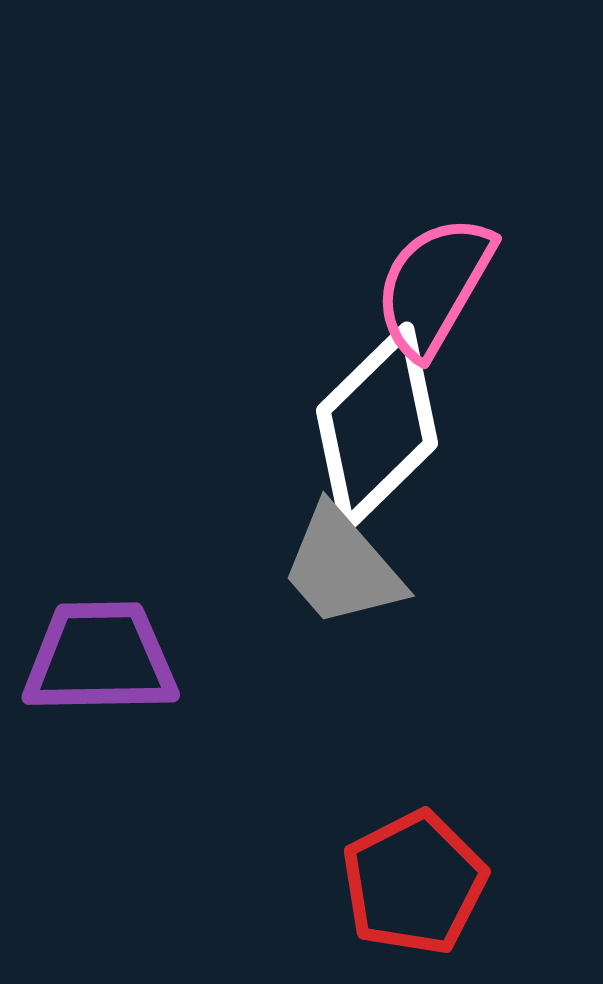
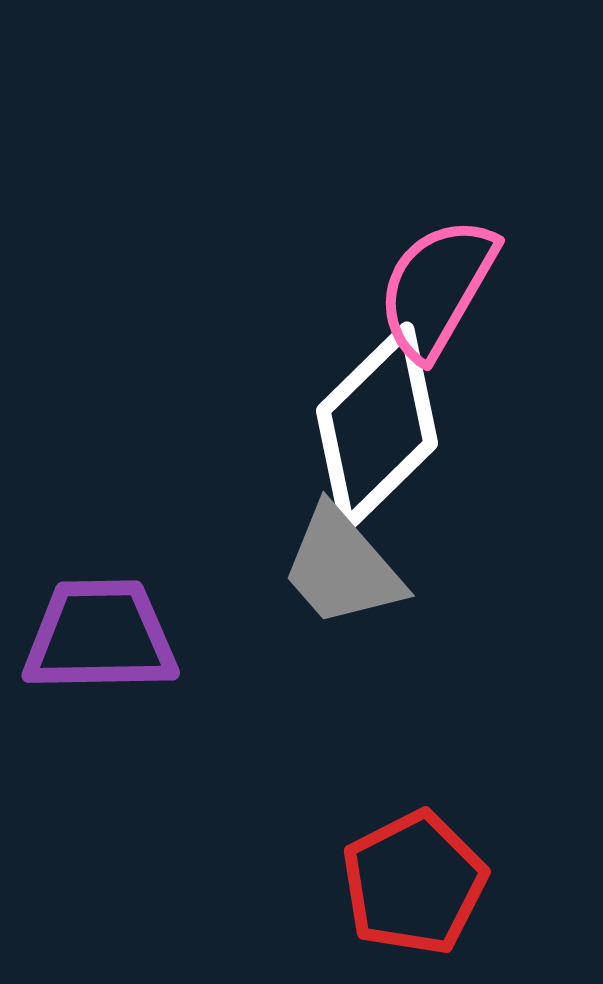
pink semicircle: moved 3 px right, 2 px down
purple trapezoid: moved 22 px up
